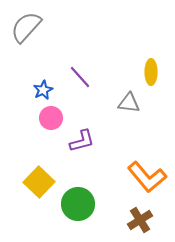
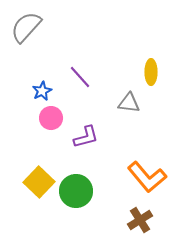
blue star: moved 1 px left, 1 px down
purple L-shape: moved 4 px right, 4 px up
green circle: moved 2 px left, 13 px up
